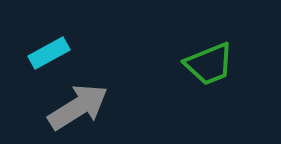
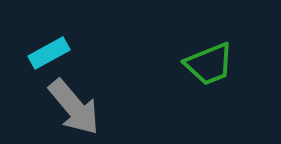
gray arrow: moved 4 px left; rotated 82 degrees clockwise
